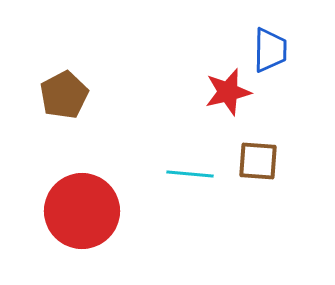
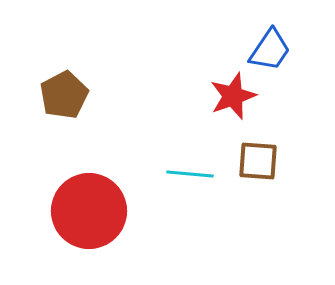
blue trapezoid: rotated 33 degrees clockwise
red star: moved 5 px right, 4 px down; rotated 6 degrees counterclockwise
red circle: moved 7 px right
